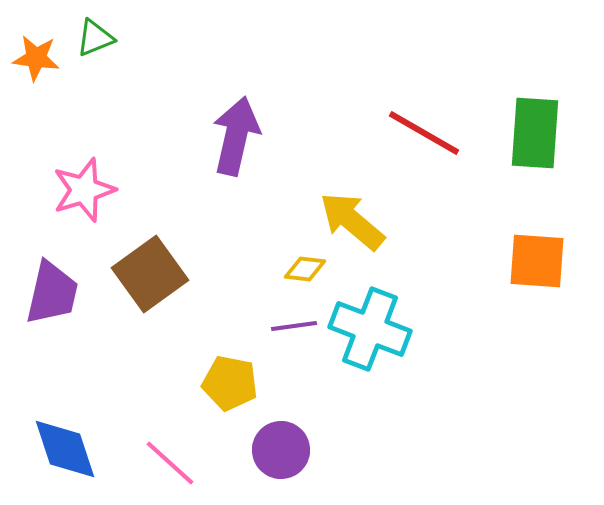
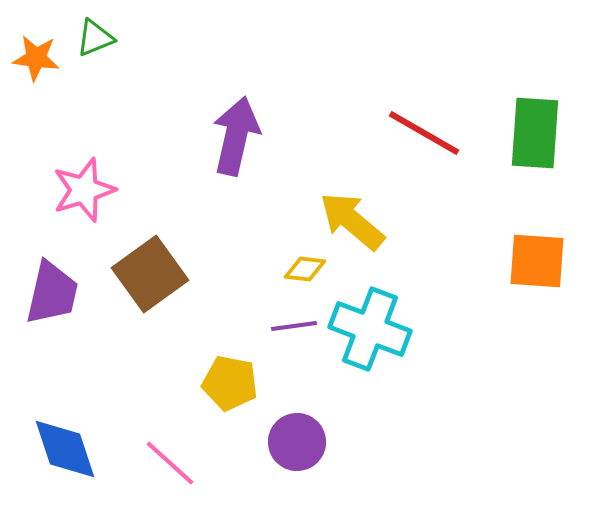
purple circle: moved 16 px right, 8 px up
